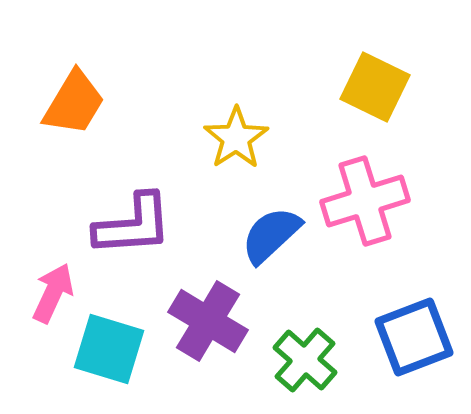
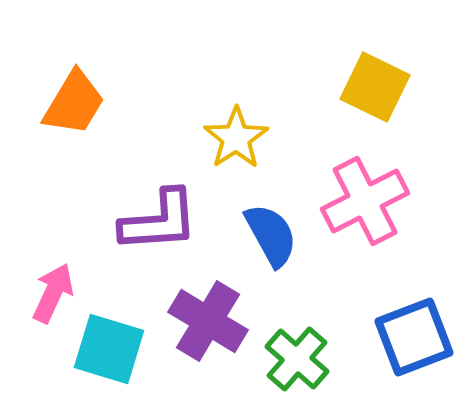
pink cross: rotated 10 degrees counterclockwise
purple L-shape: moved 26 px right, 4 px up
blue semicircle: rotated 104 degrees clockwise
green cross: moved 8 px left, 1 px up
